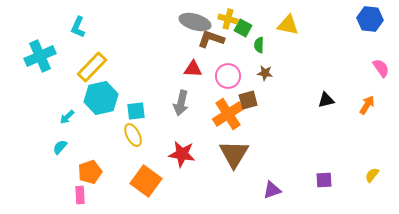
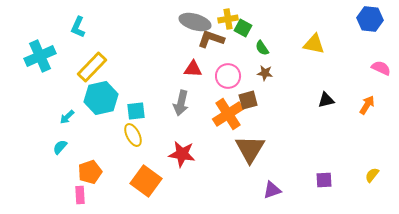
yellow cross: rotated 24 degrees counterclockwise
yellow triangle: moved 26 px right, 19 px down
green semicircle: moved 3 px right, 3 px down; rotated 35 degrees counterclockwise
pink semicircle: rotated 30 degrees counterclockwise
brown triangle: moved 16 px right, 5 px up
